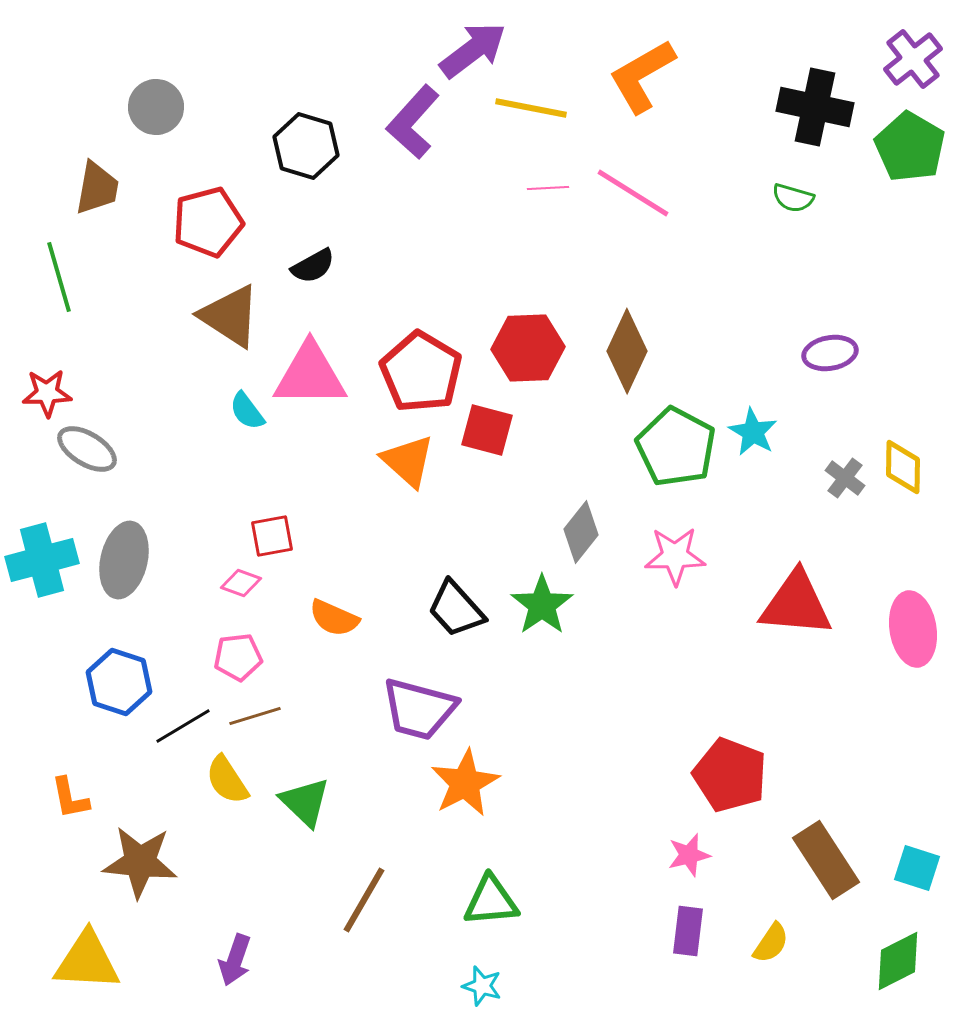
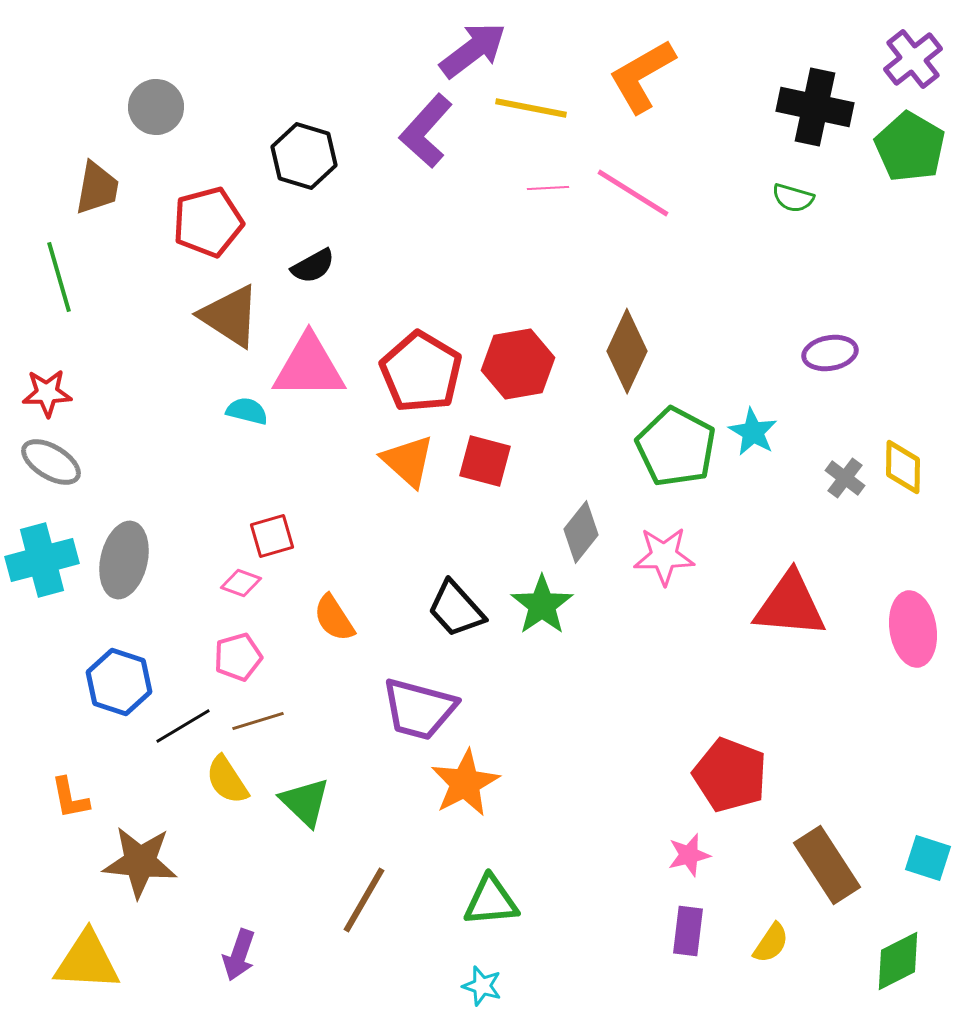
purple L-shape at (413, 122): moved 13 px right, 9 px down
black hexagon at (306, 146): moved 2 px left, 10 px down
red hexagon at (528, 348): moved 10 px left, 16 px down; rotated 8 degrees counterclockwise
pink triangle at (310, 375): moved 1 px left, 8 px up
cyan semicircle at (247, 411): rotated 141 degrees clockwise
red square at (487, 430): moved 2 px left, 31 px down
gray ellipse at (87, 449): moved 36 px left, 13 px down
red square at (272, 536): rotated 6 degrees counterclockwise
pink star at (675, 556): moved 11 px left
red triangle at (796, 604): moved 6 px left, 1 px down
orange semicircle at (334, 618): rotated 33 degrees clockwise
pink pentagon at (238, 657): rotated 9 degrees counterclockwise
brown line at (255, 716): moved 3 px right, 5 px down
brown rectangle at (826, 860): moved 1 px right, 5 px down
cyan square at (917, 868): moved 11 px right, 10 px up
purple arrow at (235, 960): moved 4 px right, 5 px up
